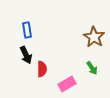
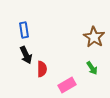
blue rectangle: moved 3 px left
pink rectangle: moved 1 px down
